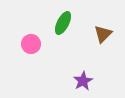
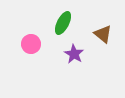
brown triangle: rotated 36 degrees counterclockwise
purple star: moved 9 px left, 27 px up; rotated 12 degrees counterclockwise
